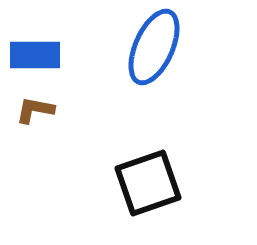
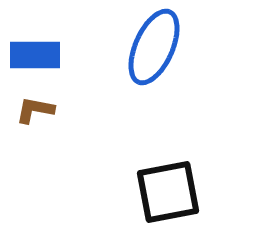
black square: moved 20 px right, 9 px down; rotated 8 degrees clockwise
